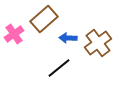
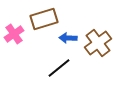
brown rectangle: rotated 24 degrees clockwise
